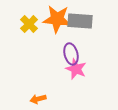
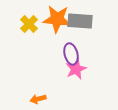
pink star: rotated 25 degrees clockwise
